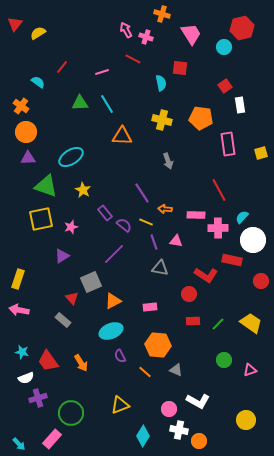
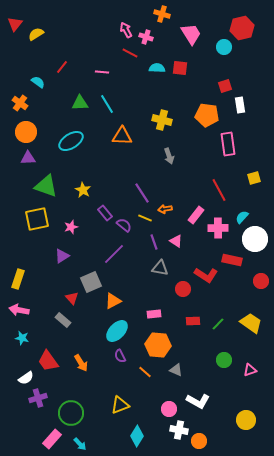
yellow semicircle at (38, 33): moved 2 px left, 1 px down
red line at (133, 59): moved 3 px left, 6 px up
pink line at (102, 72): rotated 24 degrees clockwise
cyan semicircle at (161, 83): moved 4 px left, 15 px up; rotated 77 degrees counterclockwise
red square at (225, 86): rotated 16 degrees clockwise
orange cross at (21, 106): moved 1 px left, 3 px up
orange pentagon at (201, 118): moved 6 px right, 3 px up
yellow square at (261, 153): moved 7 px left, 25 px down
cyan ellipse at (71, 157): moved 16 px up
gray arrow at (168, 161): moved 1 px right, 5 px up
orange arrow at (165, 209): rotated 16 degrees counterclockwise
pink rectangle at (196, 215): rotated 54 degrees counterclockwise
yellow square at (41, 219): moved 4 px left
yellow line at (146, 222): moved 1 px left, 4 px up
white circle at (253, 240): moved 2 px right, 1 px up
pink triangle at (176, 241): rotated 24 degrees clockwise
red circle at (189, 294): moved 6 px left, 5 px up
pink rectangle at (150, 307): moved 4 px right, 7 px down
cyan ellipse at (111, 331): moved 6 px right; rotated 25 degrees counterclockwise
cyan star at (22, 352): moved 14 px up
white semicircle at (26, 378): rotated 14 degrees counterclockwise
cyan diamond at (143, 436): moved 6 px left
cyan arrow at (19, 444): moved 61 px right
